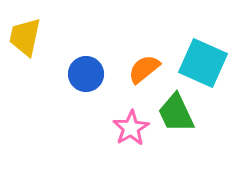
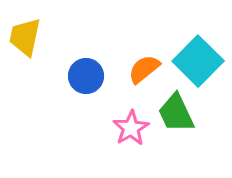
cyan square: moved 5 px left, 2 px up; rotated 21 degrees clockwise
blue circle: moved 2 px down
